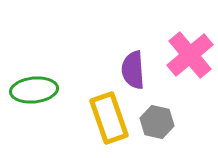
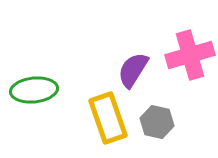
pink cross: rotated 24 degrees clockwise
purple semicircle: rotated 36 degrees clockwise
yellow rectangle: moved 1 px left
